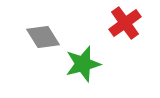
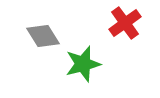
gray diamond: moved 1 px up
